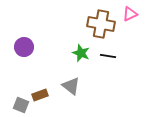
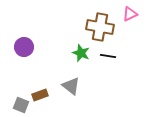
brown cross: moved 1 px left, 3 px down
